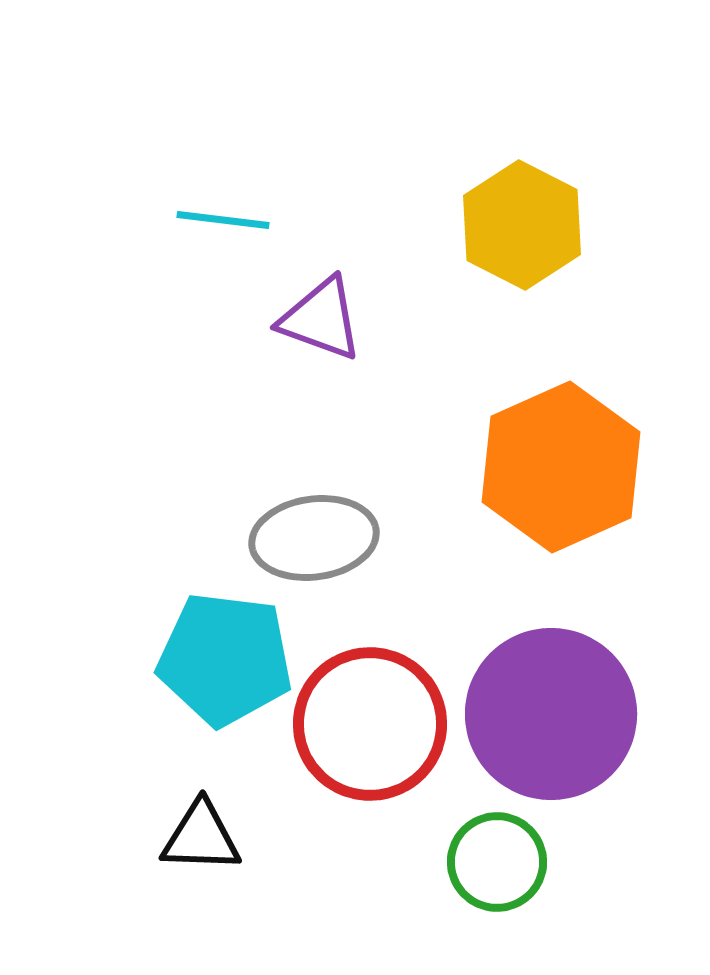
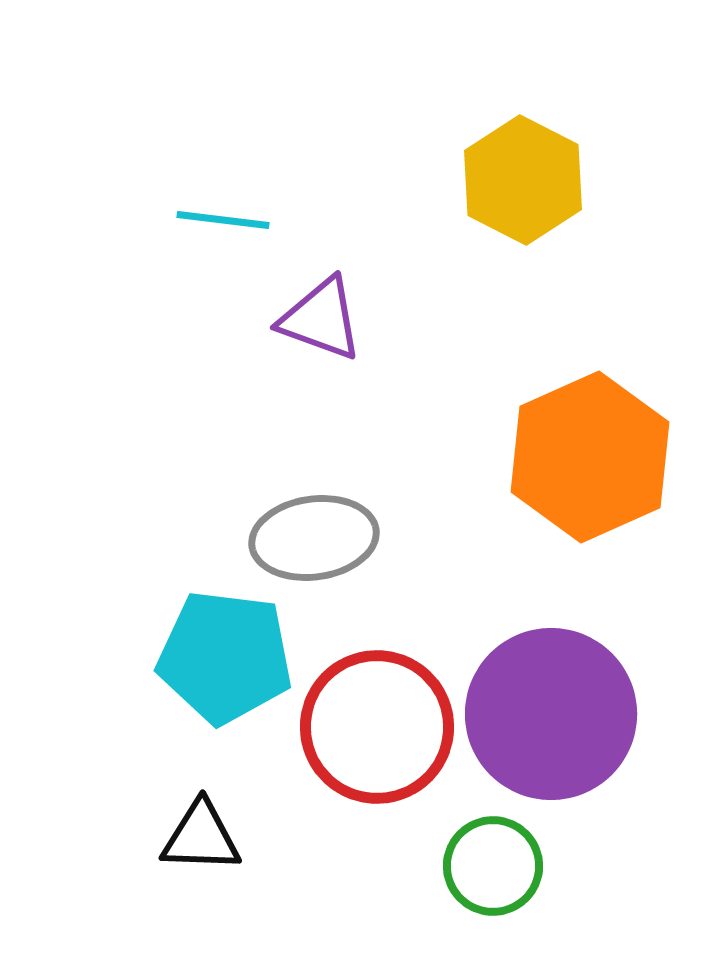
yellow hexagon: moved 1 px right, 45 px up
orange hexagon: moved 29 px right, 10 px up
cyan pentagon: moved 2 px up
red circle: moved 7 px right, 3 px down
green circle: moved 4 px left, 4 px down
